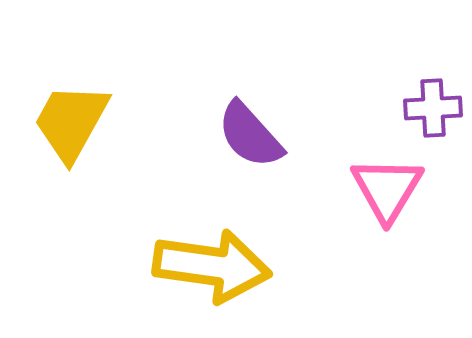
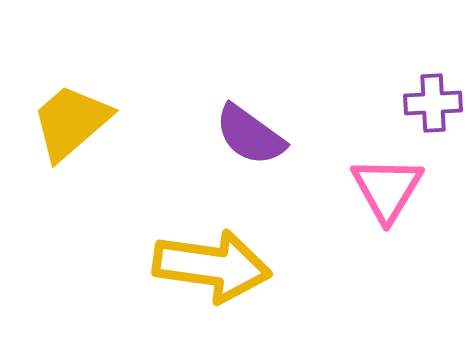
purple cross: moved 5 px up
yellow trapezoid: rotated 20 degrees clockwise
purple semicircle: rotated 12 degrees counterclockwise
